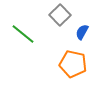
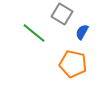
gray square: moved 2 px right, 1 px up; rotated 15 degrees counterclockwise
green line: moved 11 px right, 1 px up
